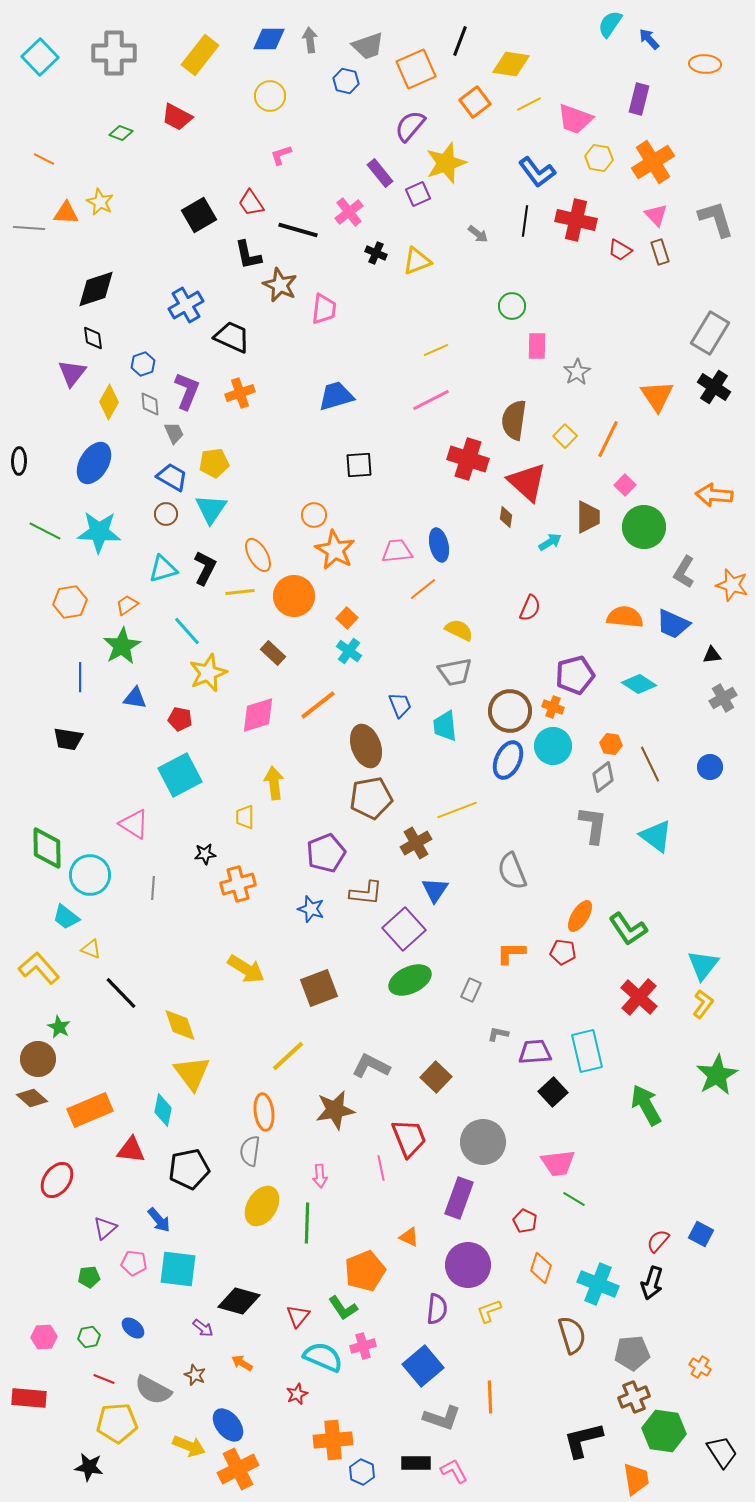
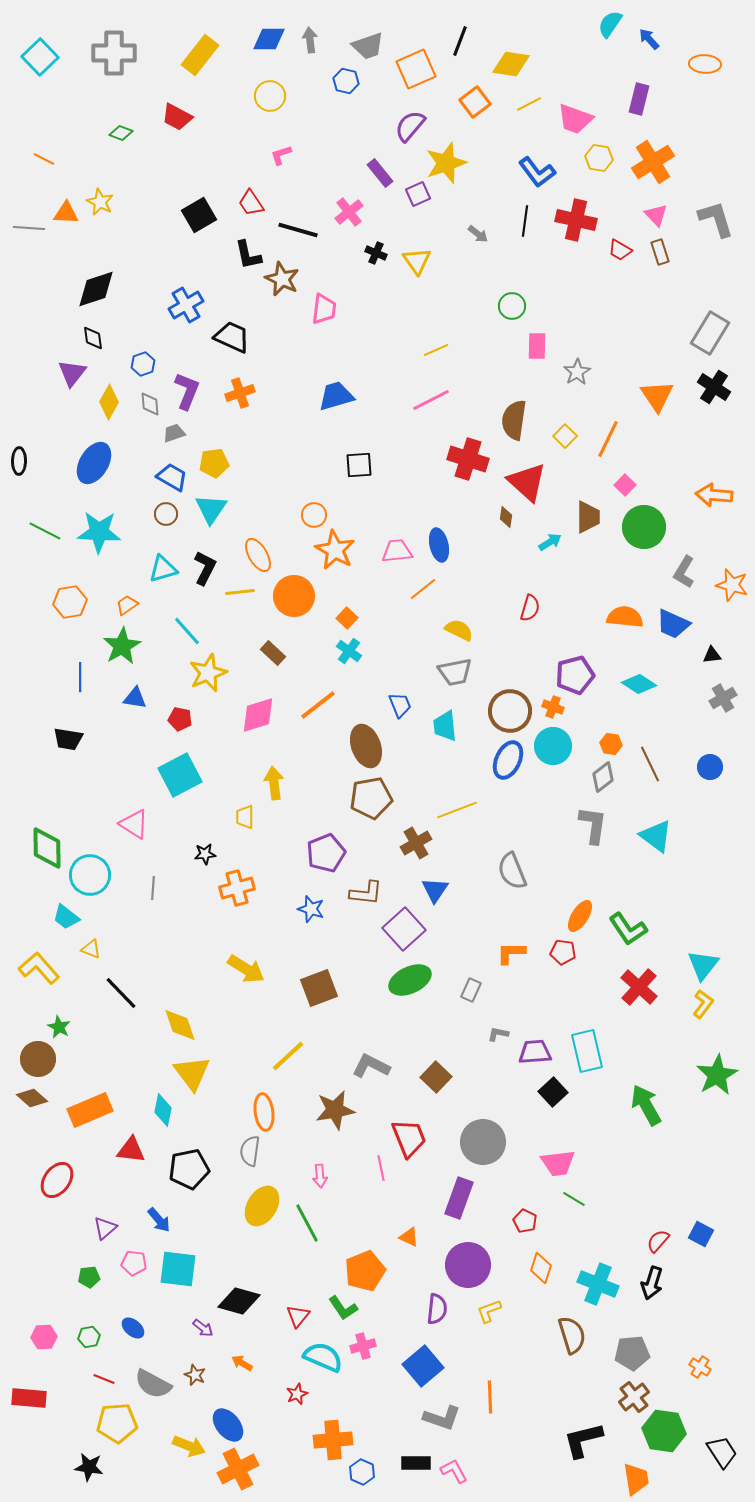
yellow triangle at (417, 261): rotated 44 degrees counterclockwise
brown star at (280, 285): moved 2 px right, 6 px up
gray trapezoid at (174, 433): rotated 85 degrees counterclockwise
red semicircle at (530, 608): rotated 8 degrees counterclockwise
orange cross at (238, 884): moved 1 px left, 4 px down
red cross at (639, 997): moved 10 px up
green line at (307, 1223): rotated 30 degrees counterclockwise
gray semicircle at (153, 1390): moved 6 px up
brown cross at (634, 1397): rotated 16 degrees counterclockwise
